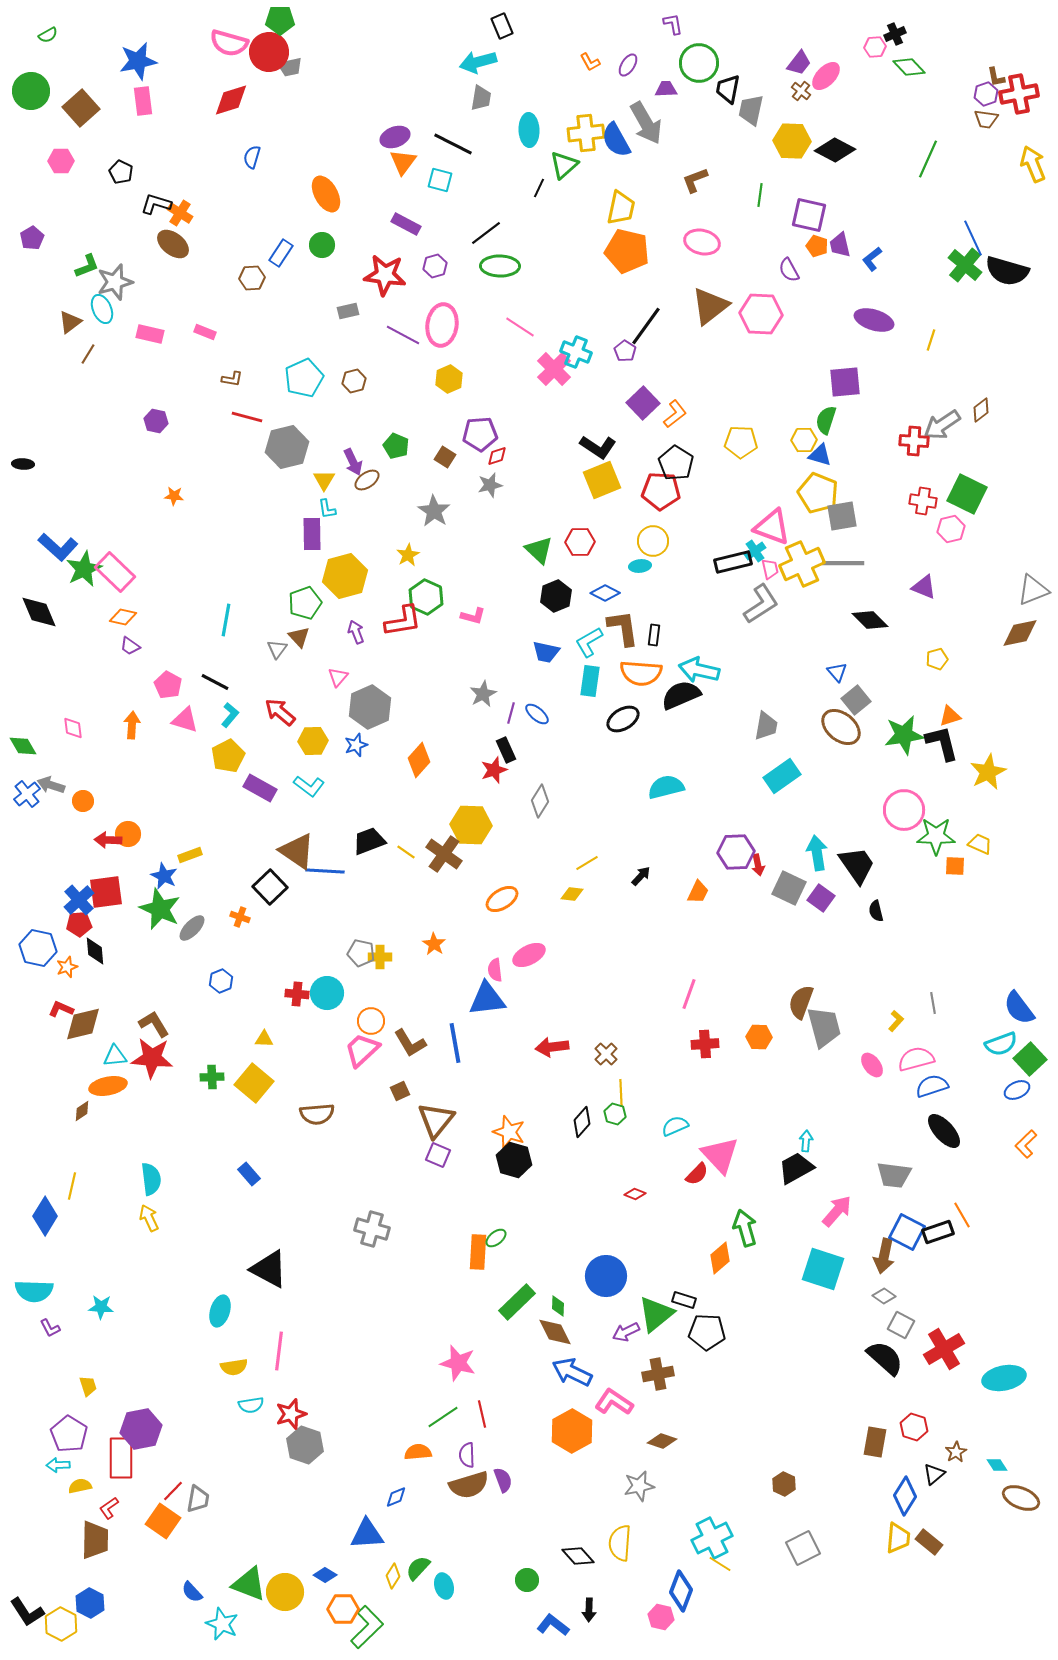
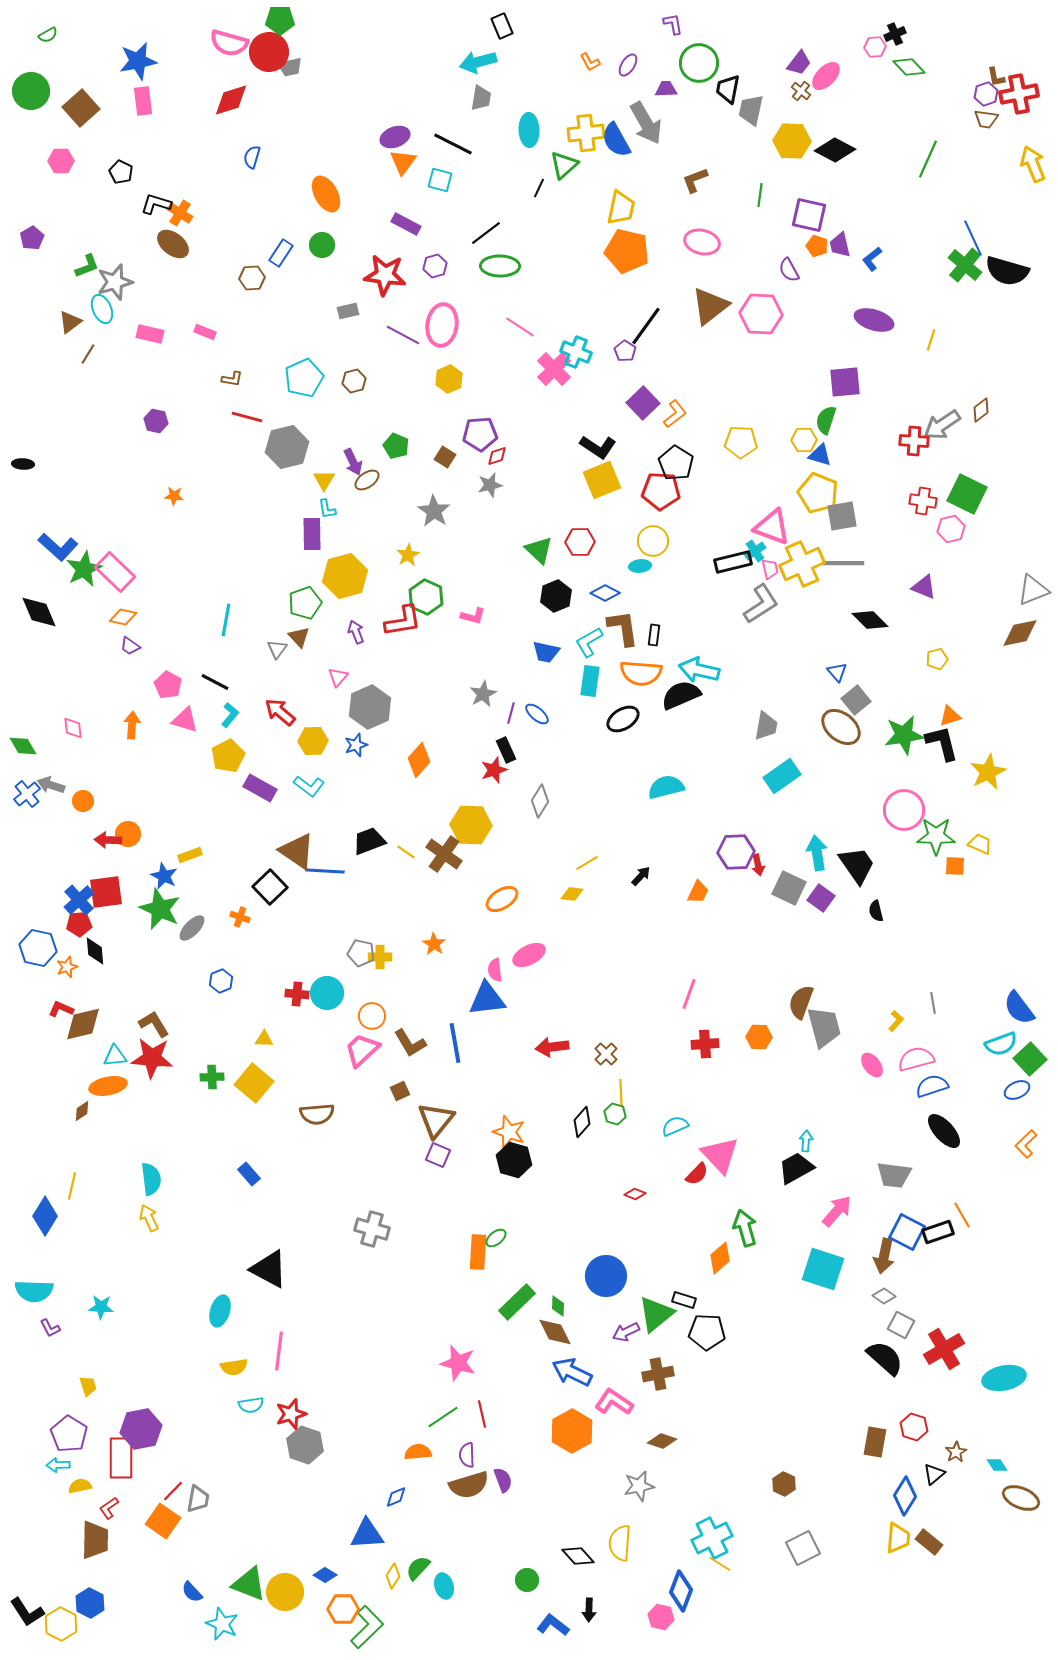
orange circle at (371, 1021): moved 1 px right, 5 px up
